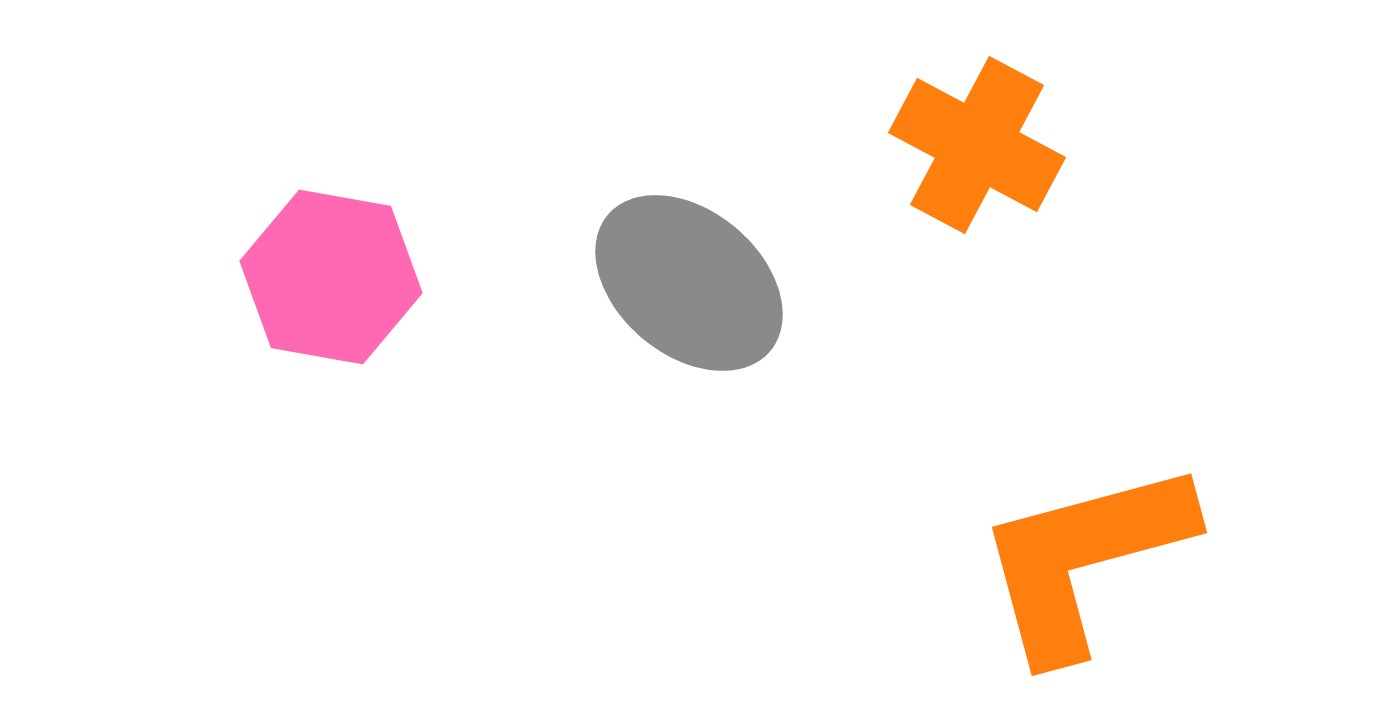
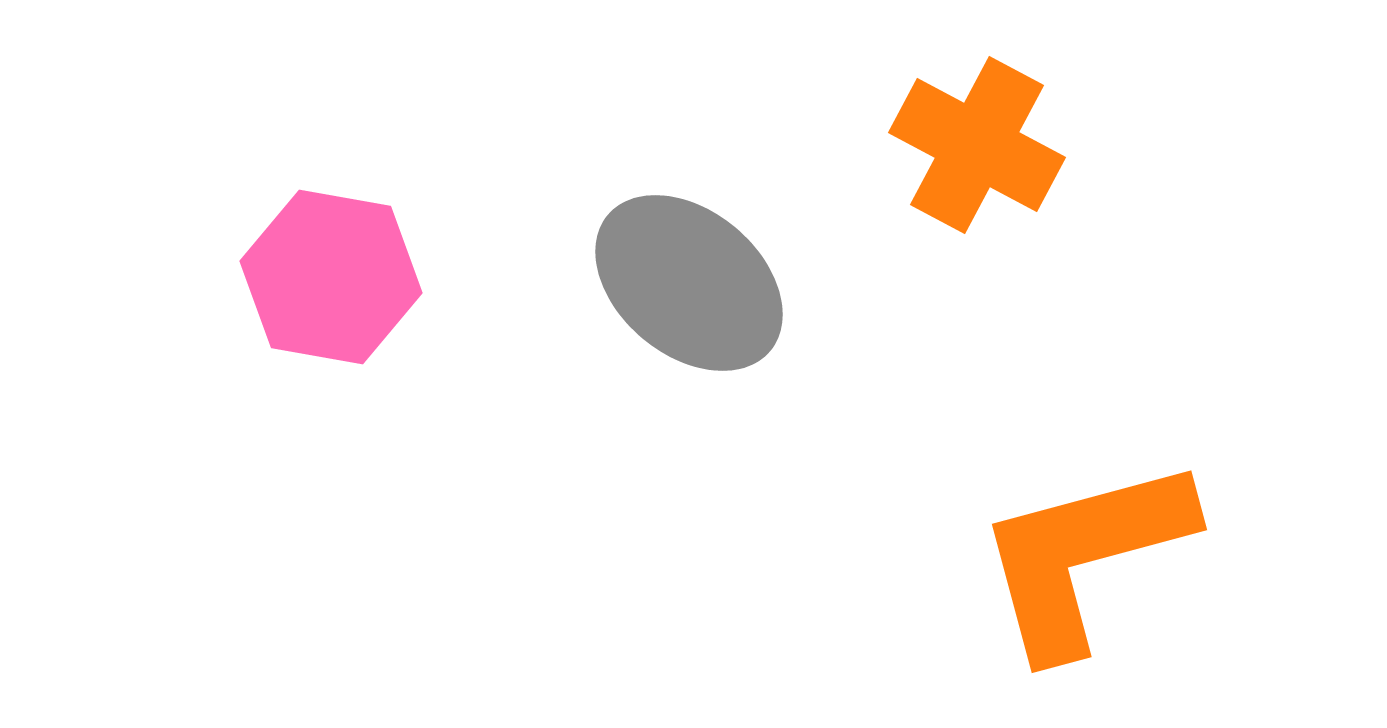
orange L-shape: moved 3 px up
